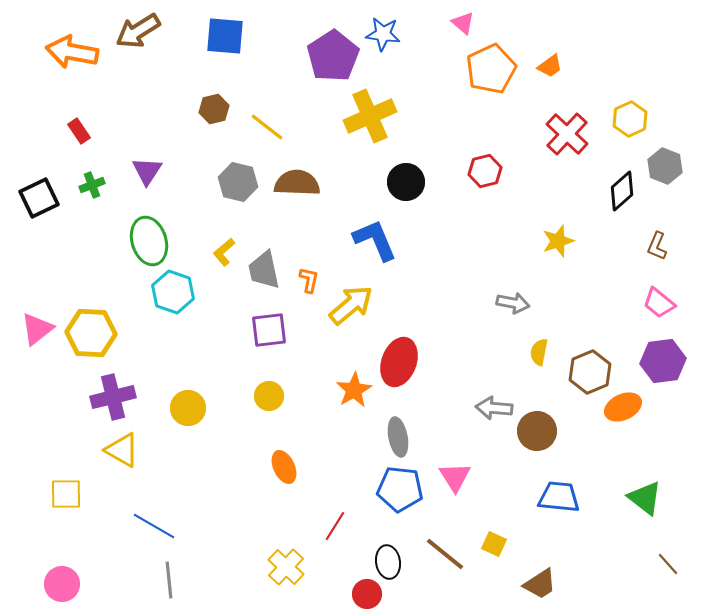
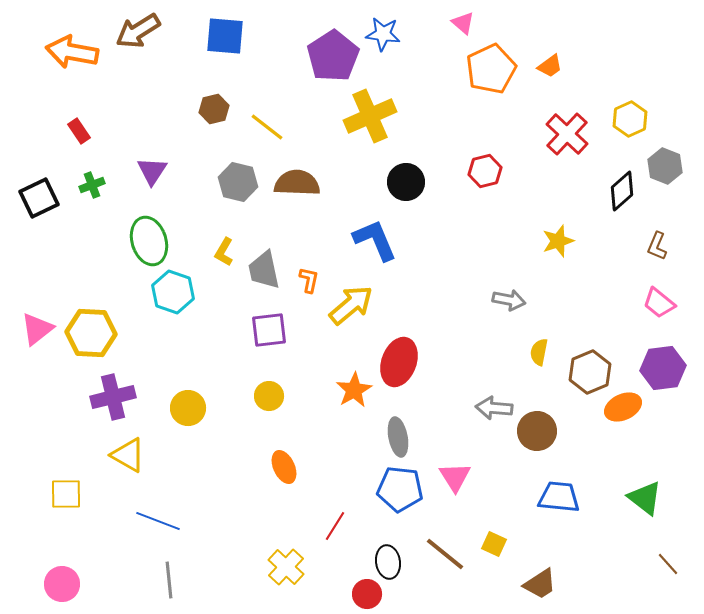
purple triangle at (147, 171): moved 5 px right
yellow L-shape at (224, 252): rotated 20 degrees counterclockwise
gray arrow at (513, 303): moved 4 px left, 3 px up
purple hexagon at (663, 361): moved 7 px down
yellow triangle at (122, 450): moved 6 px right, 5 px down
blue line at (154, 526): moved 4 px right, 5 px up; rotated 9 degrees counterclockwise
